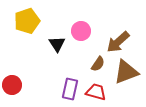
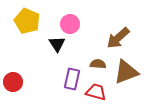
yellow pentagon: rotated 30 degrees counterclockwise
pink circle: moved 11 px left, 7 px up
brown arrow: moved 4 px up
brown semicircle: rotated 119 degrees counterclockwise
red circle: moved 1 px right, 3 px up
purple rectangle: moved 2 px right, 10 px up
